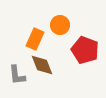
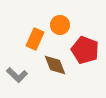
brown diamond: moved 13 px right
gray L-shape: rotated 40 degrees counterclockwise
